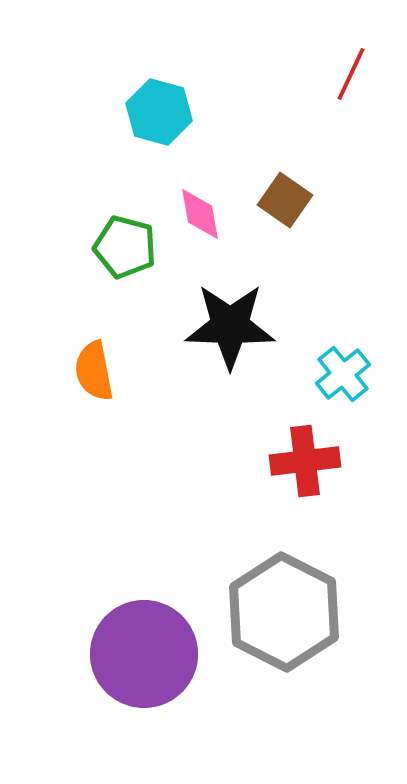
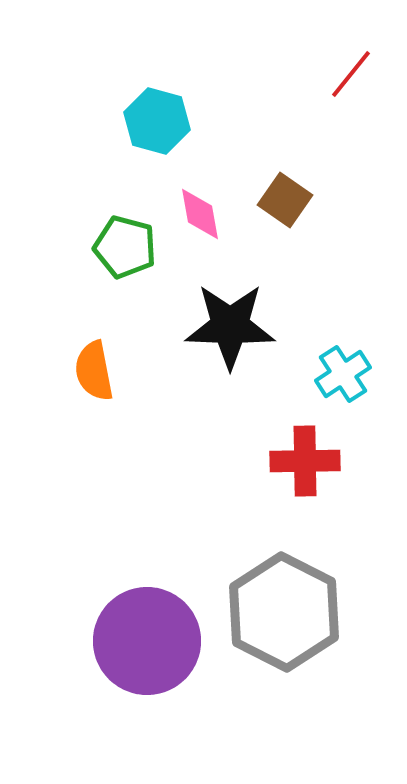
red line: rotated 14 degrees clockwise
cyan hexagon: moved 2 px left, 9 px down
cyan cross: rotated 6 degrees clockwise
red cross: rotated 6 degrees clockwise
purple circle: moved 3 px right, 13 px up
